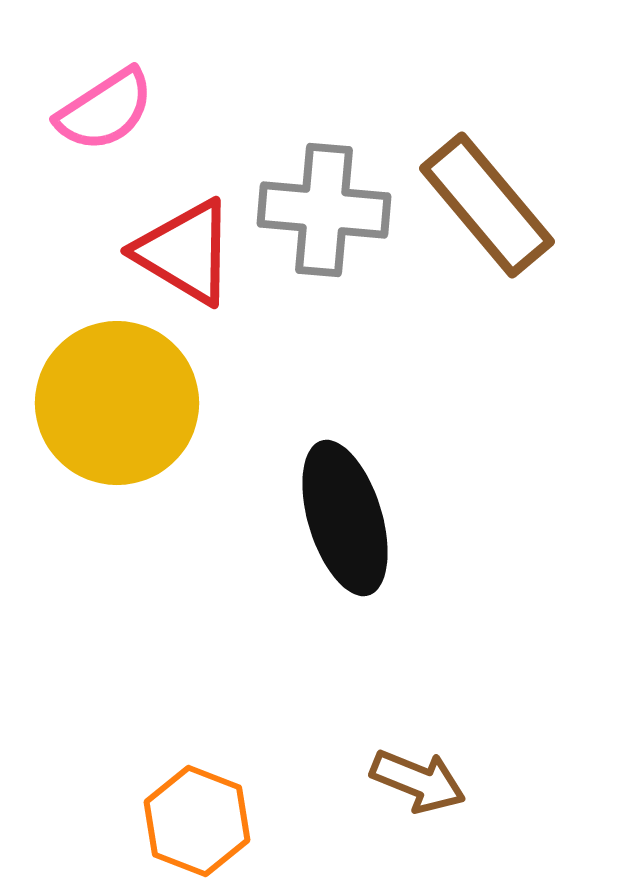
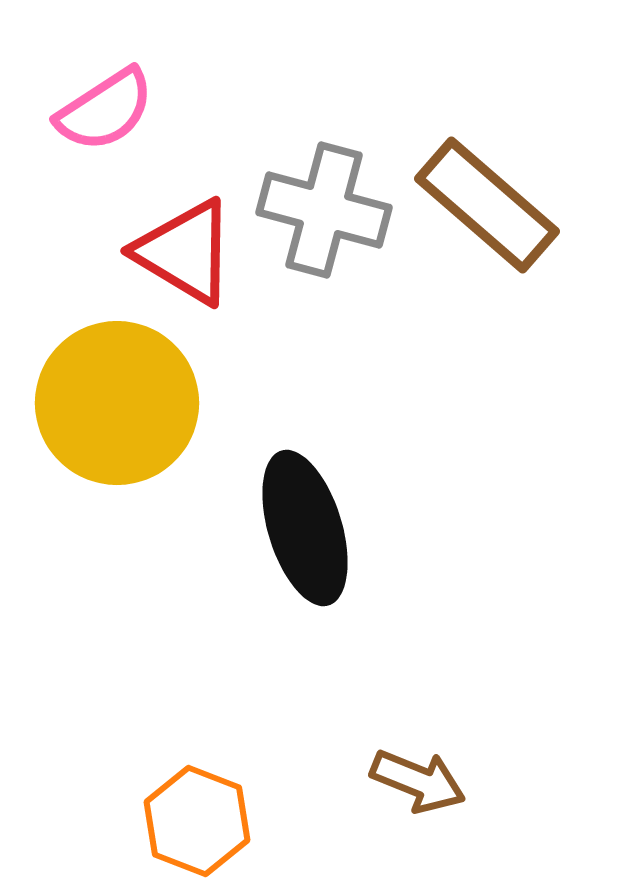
brown rectangle: rotated 9 degrees counterclockwise
gray cross: rotated 10 degrees clockwise
black ellipse: moved 40 px left, 10 px down
